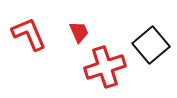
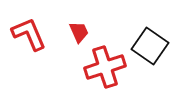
black square: moved 1 px left, 1 px down; rotated 15 degrees counterclockwise
